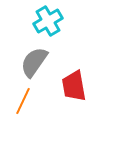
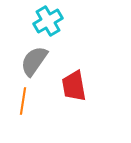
gray semicircle: moved 1 px up
orange line: rotated 16 degrees counterclockwise
